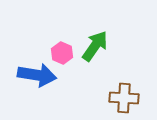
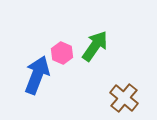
blue arrow: rotated 78 degrees counterclockwise
brown cross: rotated 36 degrees clockwise
